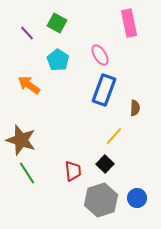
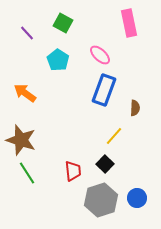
green square: moved 6 px right
pink ellipse: rotated 15 degrees counterclockwise
orange arrow: moved 4 px left, 8 px down
